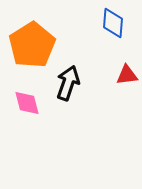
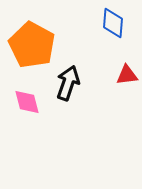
orange pentagon: rotated 12 degrees counterclockwise
pink diamond: moved 1 px up
